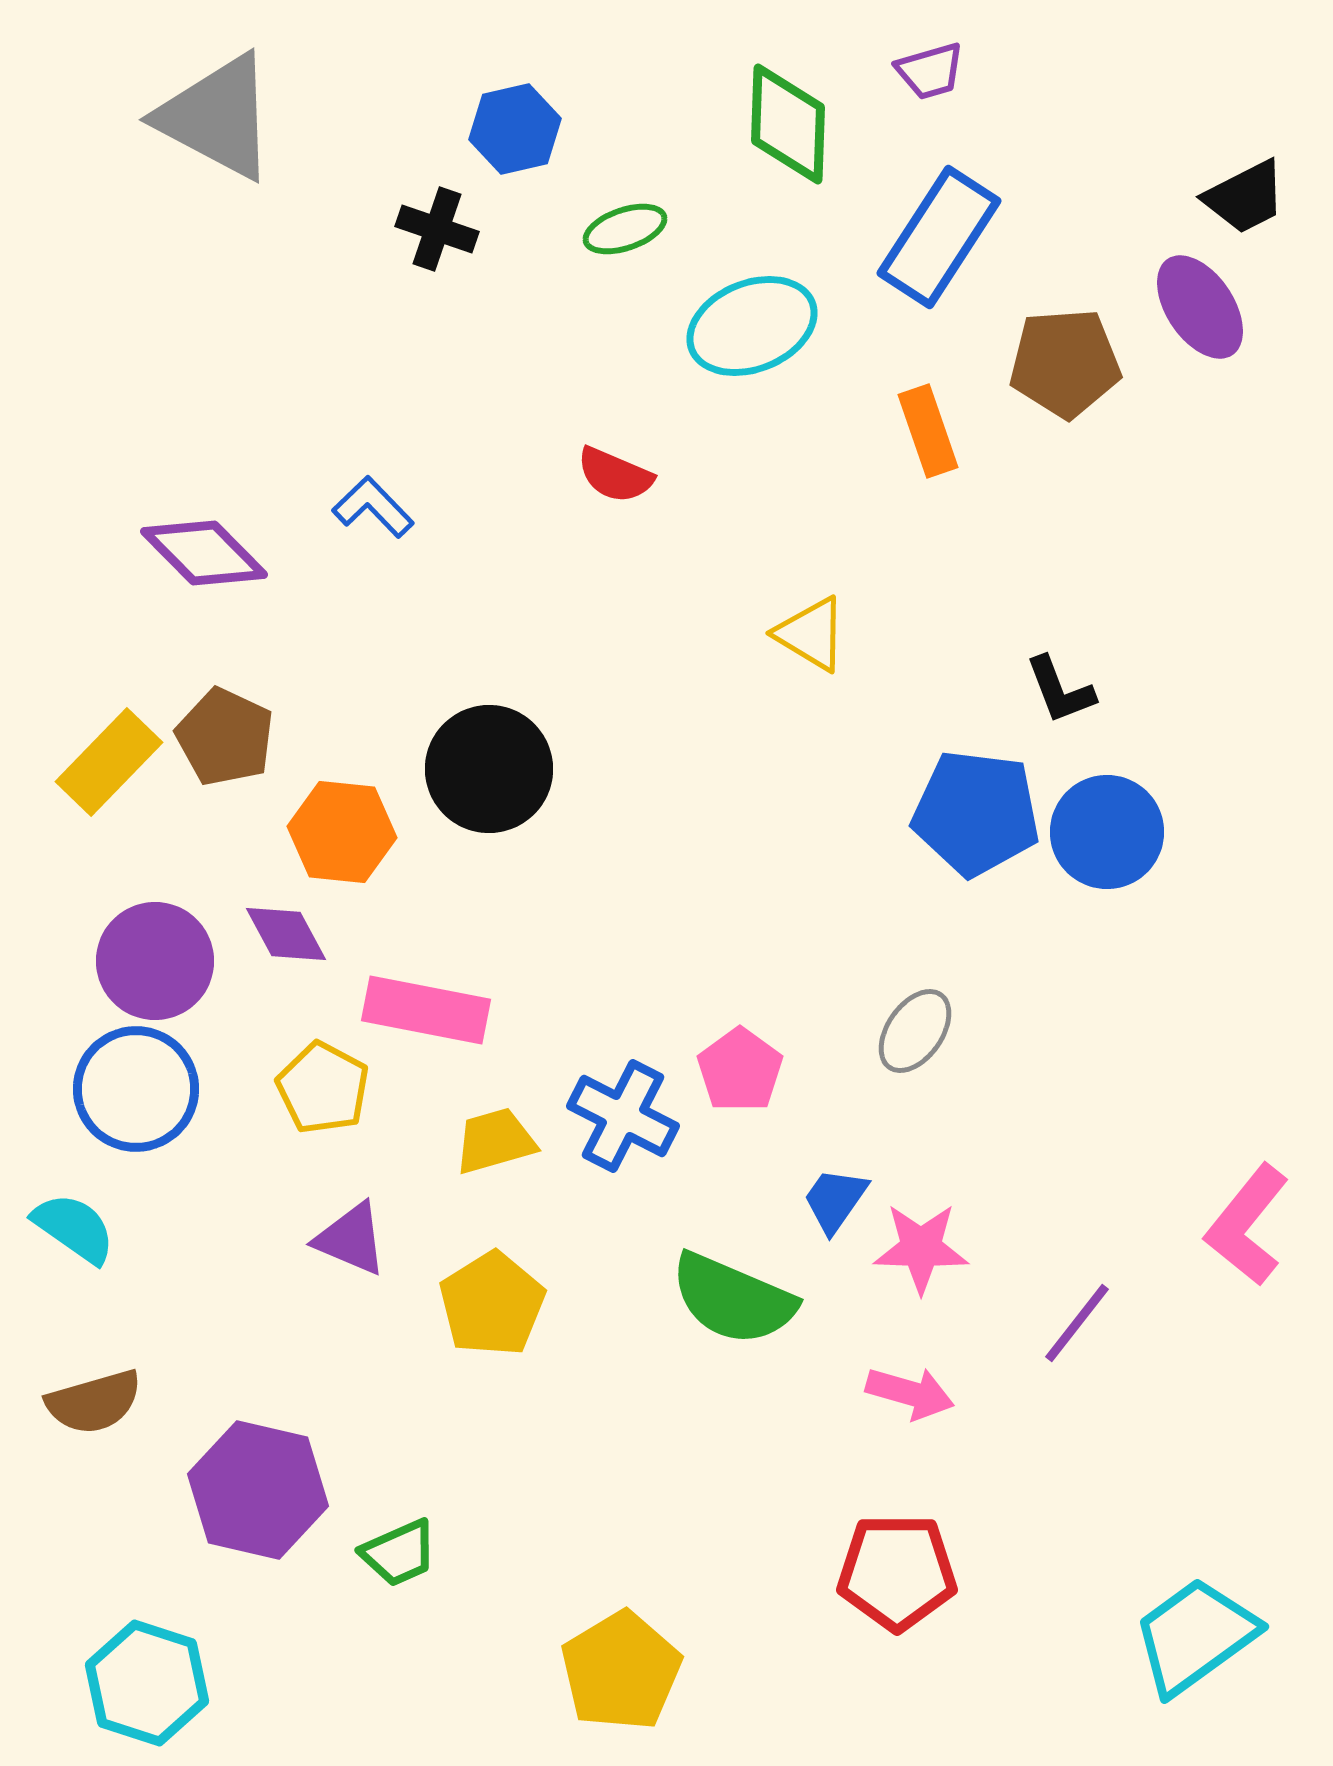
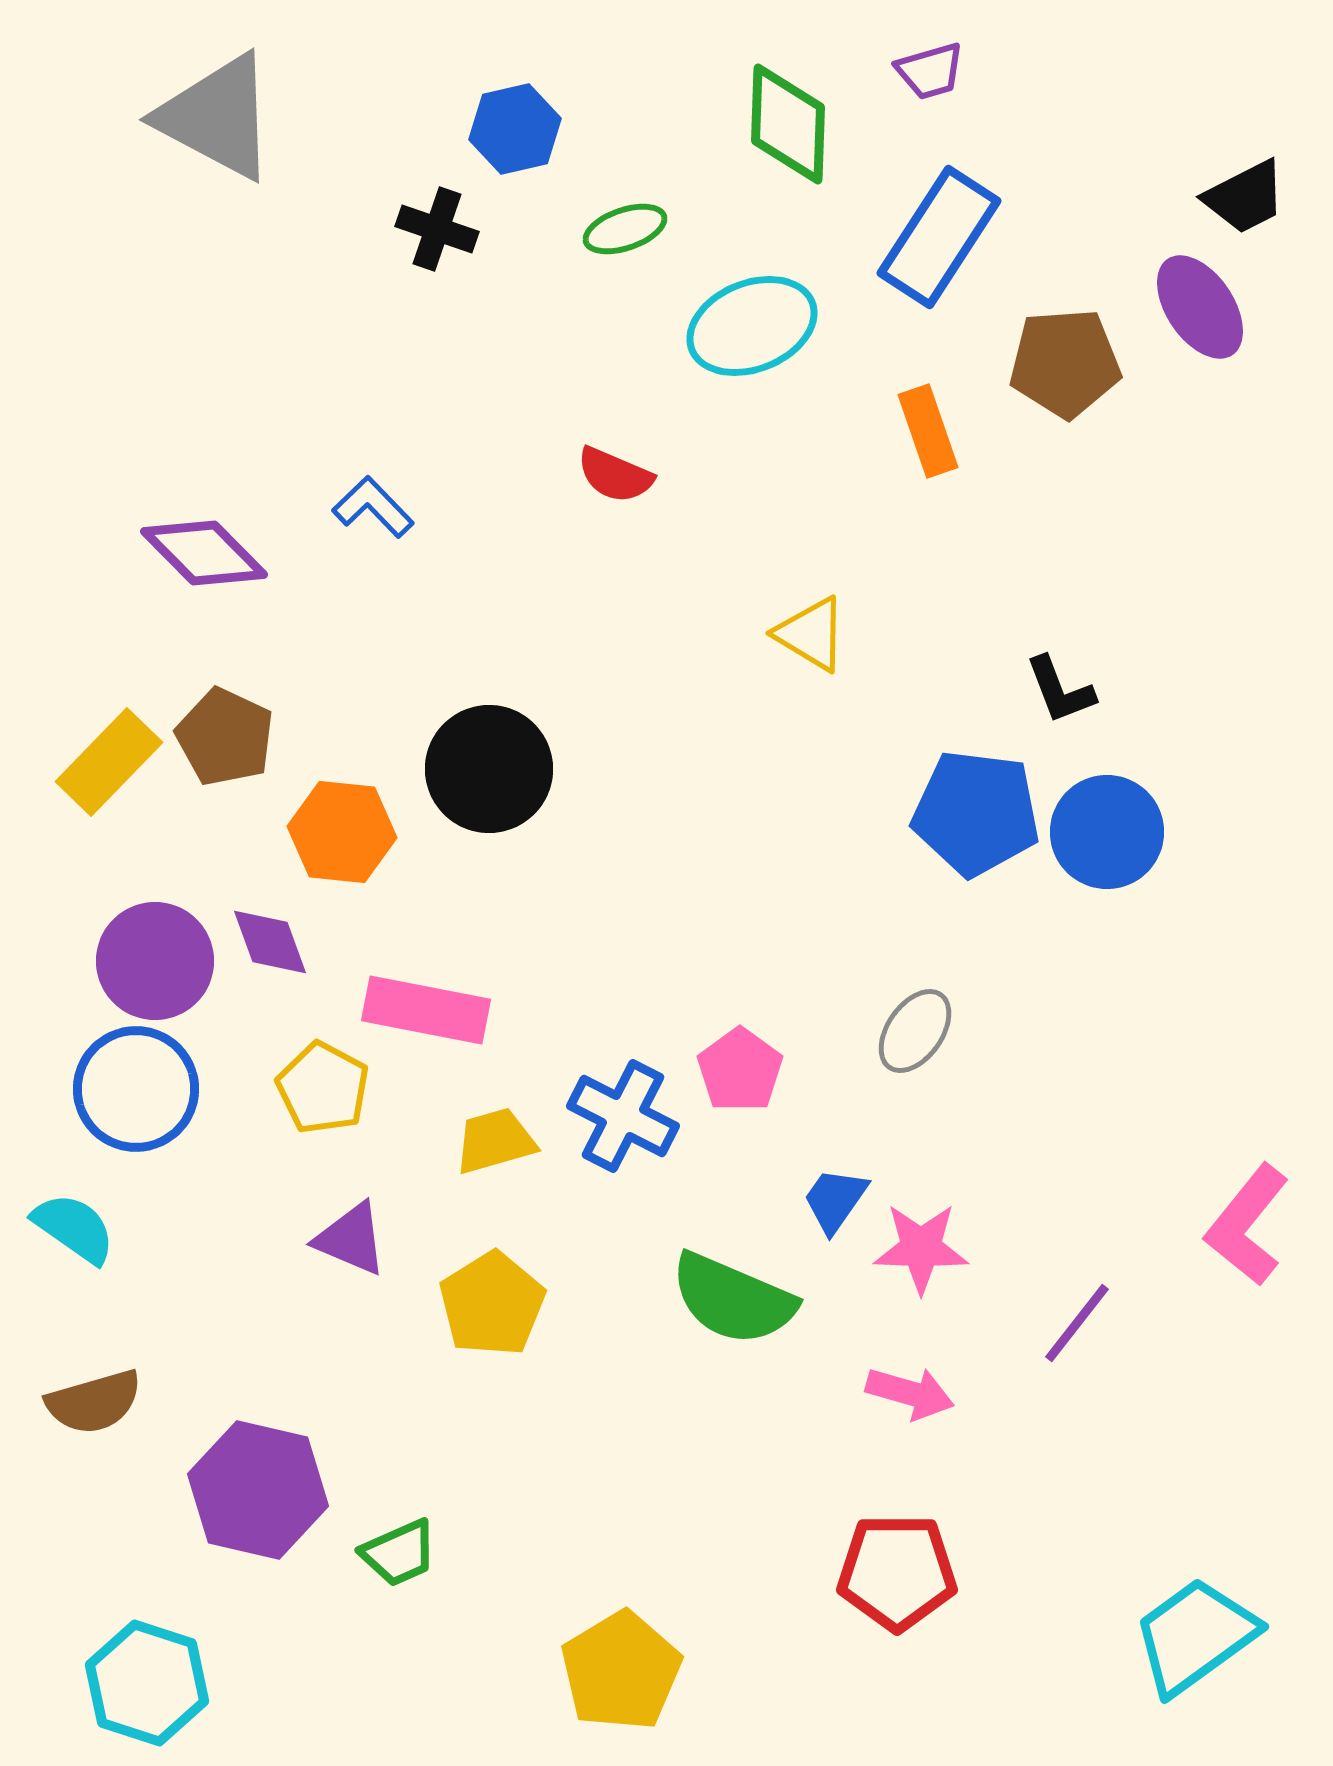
purple diamond at (286, 934): moved 16 px left, 8 px down; rotated 8 degrees clockwise
